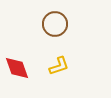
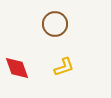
yellow L-shape: moved 5 px right, 1 px down
